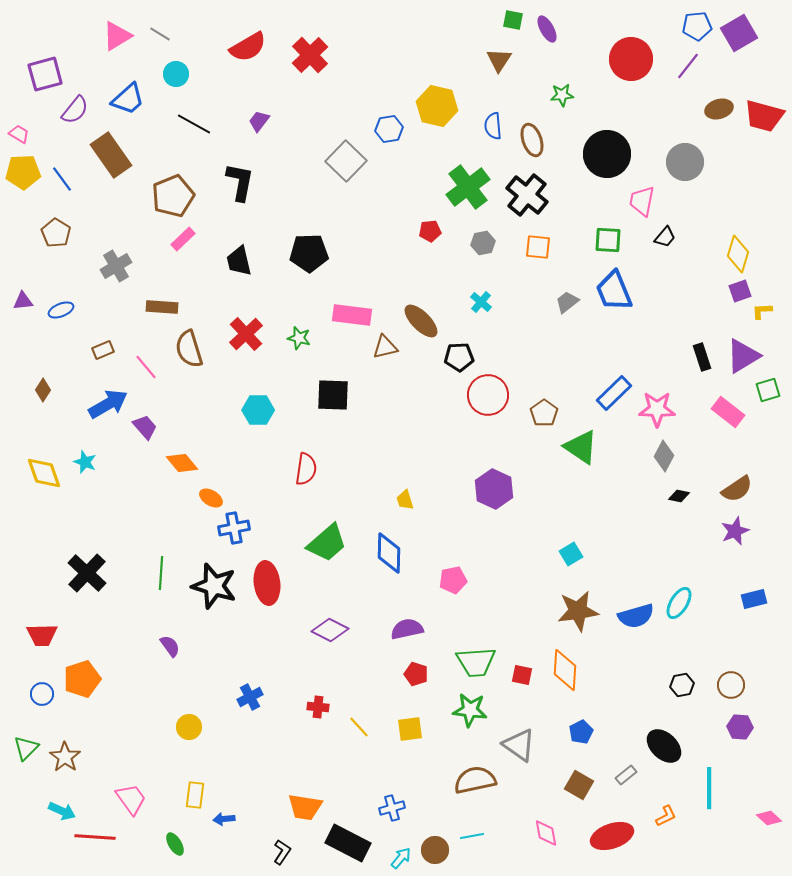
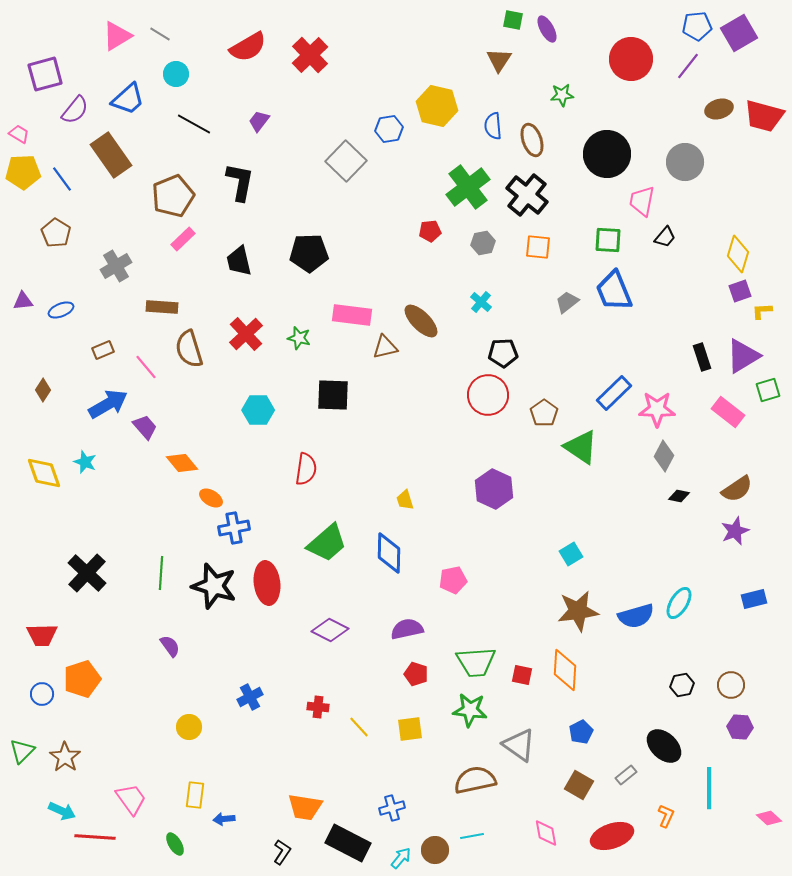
black pentagon at (459, 357): moved 44 px right, 4 px up
green triangle at (26, 748): moved 4 px left, 3 px down
orange L-shape at (666, 816): rotated 40 degrees counterclockwise
